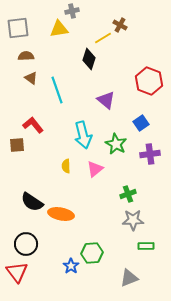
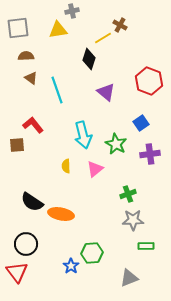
yellow triangle: moved 1 px left, 1 px down
purple triangle: moved 8 px up
